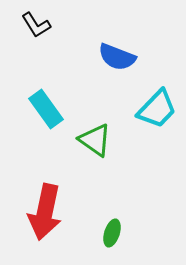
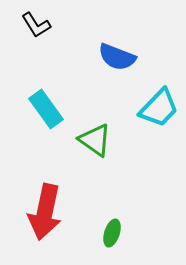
cyan trapezoid: moved 2 px right, 1 px up
